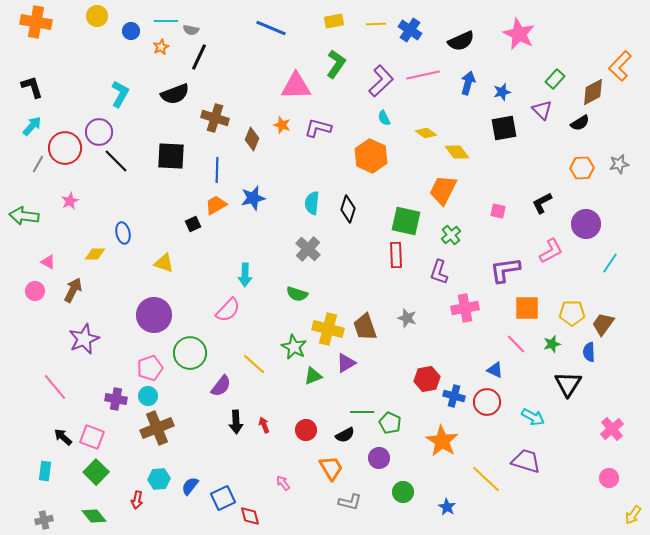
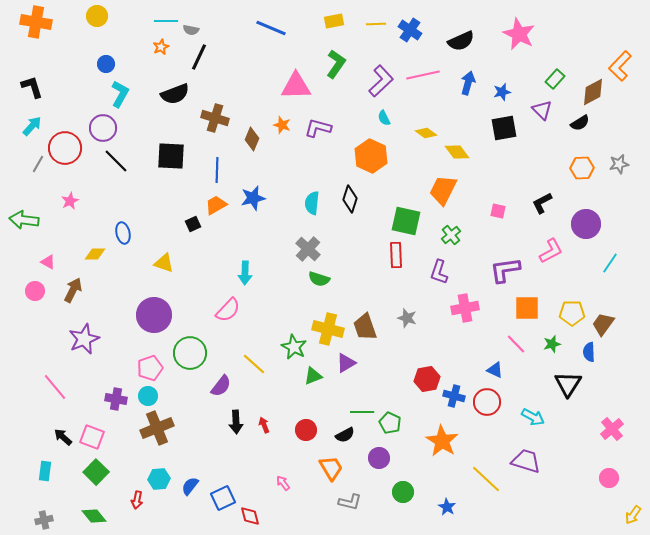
blue circle at (131, 31): moved 25 px left, 33 px down
purple circle at (99, 132): moved 4 px right, 4 px up
black diamond at (348, 209): moved 2 px right, 10 px up
green arrow at (24, 216): moved 4 px down
cyan arrow at (245, 275): moved 2 px up
green semicircle at (297, 294): moved 22 px right, 15 px up
